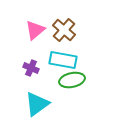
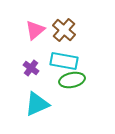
cyan rectangle: moved 1 px right, 1 px down
purple cross: rotated 14 degrees clockwise
cyan triangle: rotated 12 degrees clockwise
